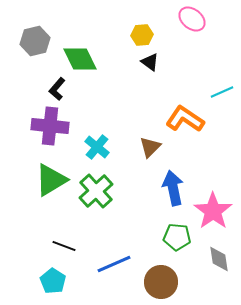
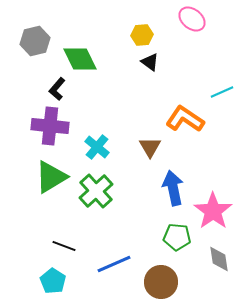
brown triangle: rotated 15 degrees counterclockwise
green triangle: moved 3 px up
